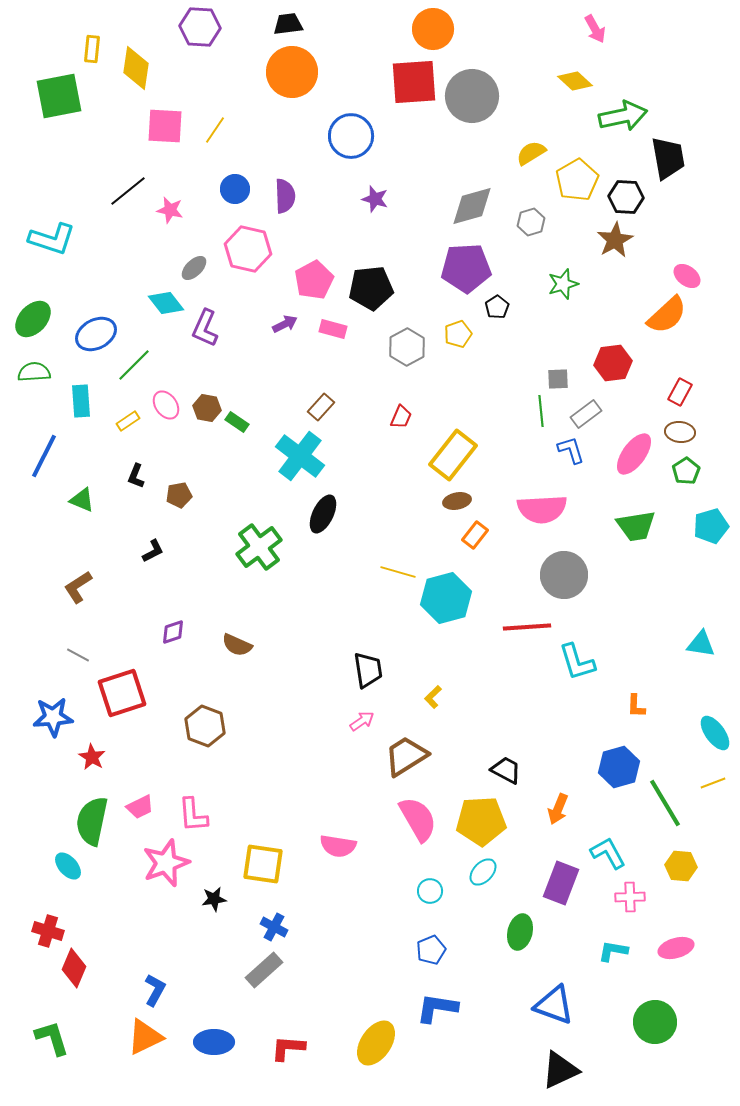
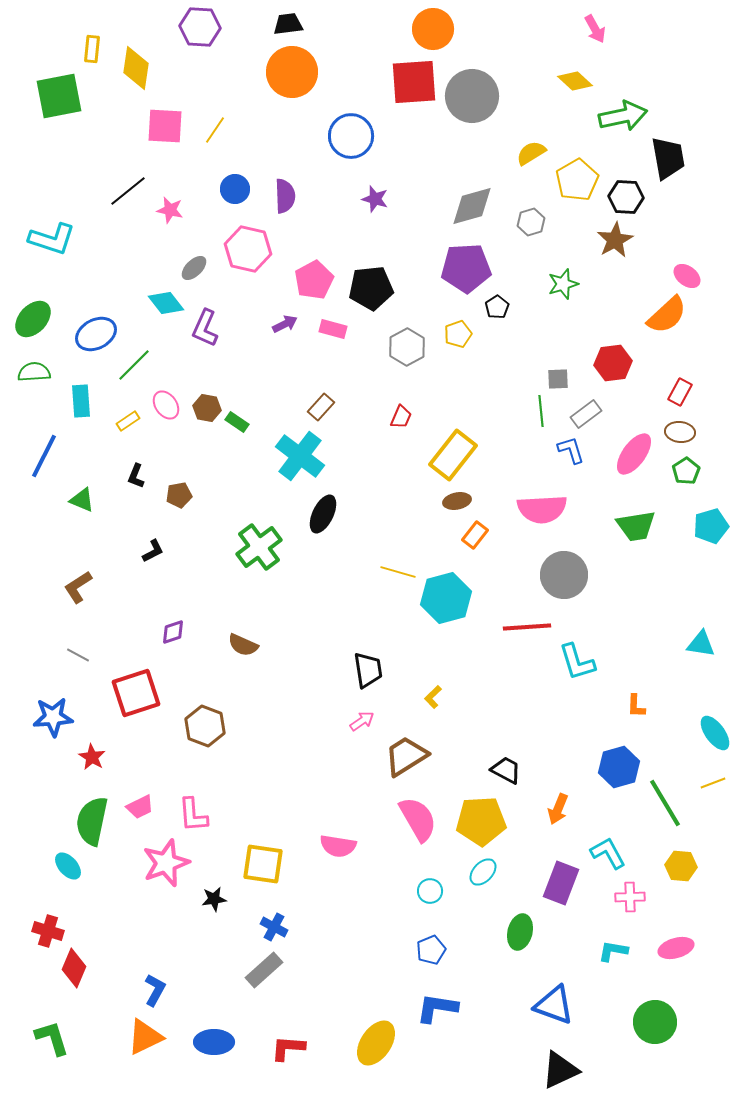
brown semicircle at (237, 645): moved 6 px right
red square at (122, 693): moved 14 px right
